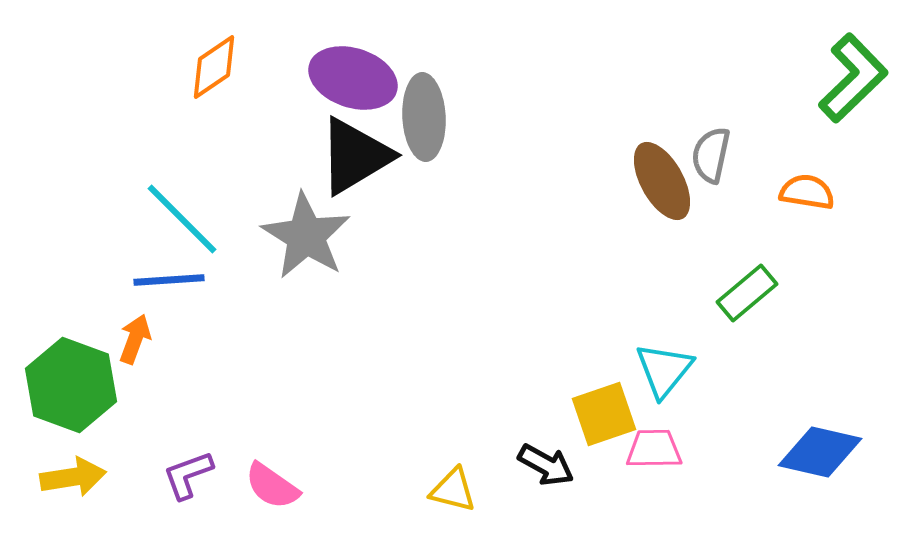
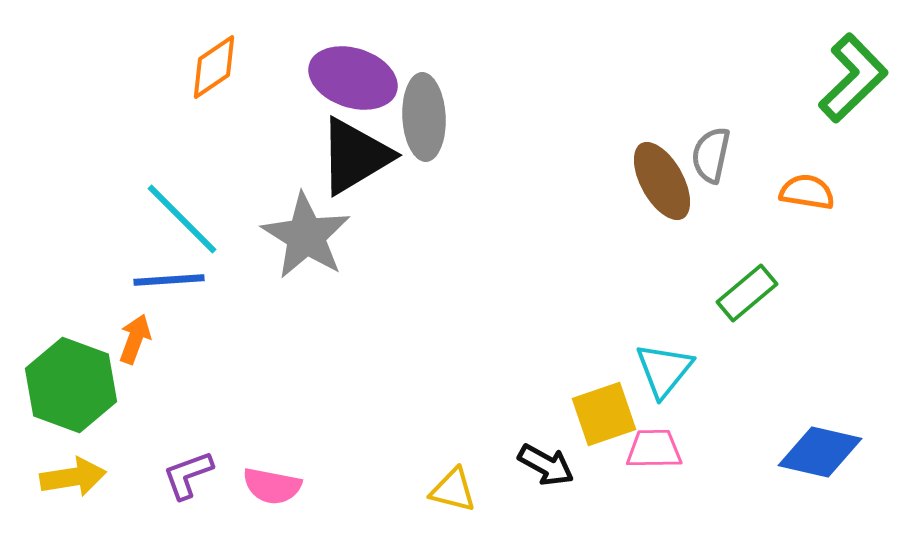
pink semicircle: rotated 24 degrees counterclockwise
